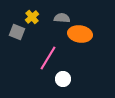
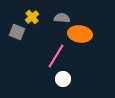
pink line: moved 8 px right, 2 px up
